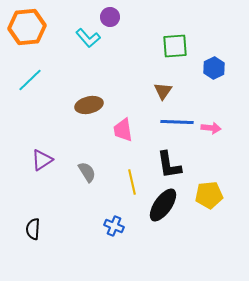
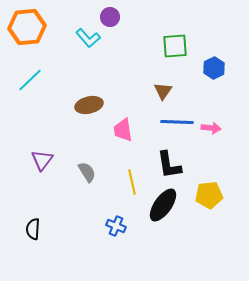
purple triangle: rotated 20 degrees counterclockwise
blue cross: moved 2 px right
